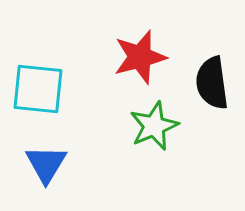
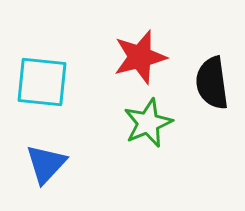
cyan square: moved 4 px right, 7 px up
green star: moved 6 px left, 3 px up
blue triangle: rotated 12 degrees clockwise
